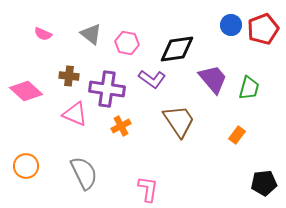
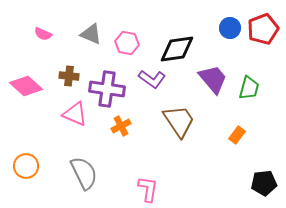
blue circle: moved 1 px left, 3 px down
gray triangle: rotated 15 degrees counterclockwise
pink diamond: moved 5 px up
